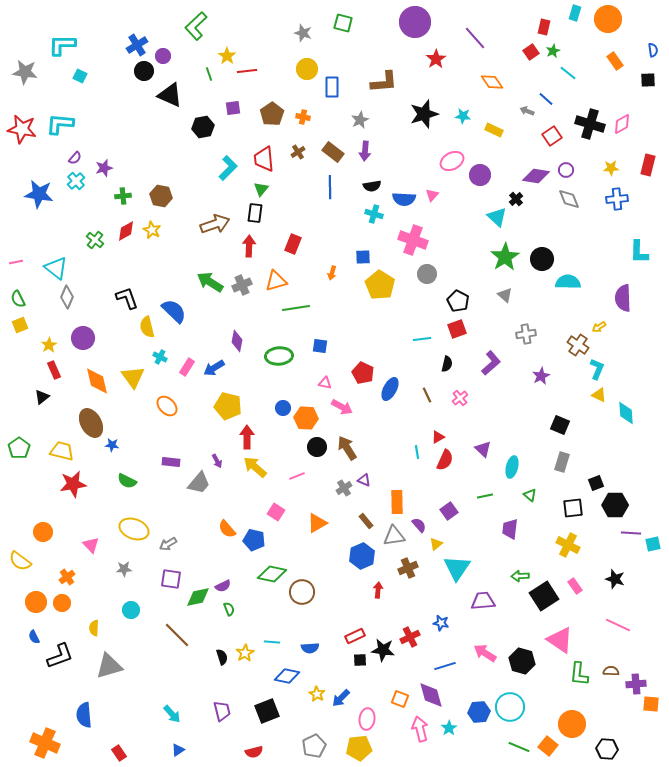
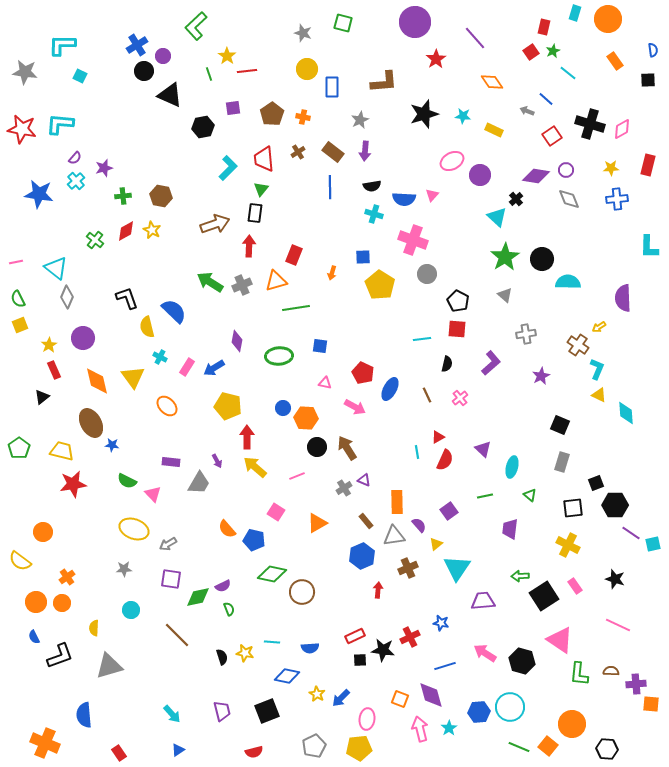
pink diamond at (622, 124): moved 5 px down
red rectangle at (293, 244): moved 1 px right, 11 px down
cyan L-shape at (639, 252): moved 10 px right, 5 px up
red square at (457, 329): rotated 24 degrees clockwise
pink arrow at (342, 407): moved 13 px right
gray trapezoid at (199, 483): rotated 10 degrees counterclockwise
purple line at (631, 533): rotated 30 degrees clockwise
pink triangle at (91, 545): moved 62 px right, 51 px up
yellow star at (245, 653): rotated 30 degrees counterclockwise
